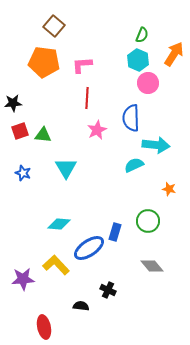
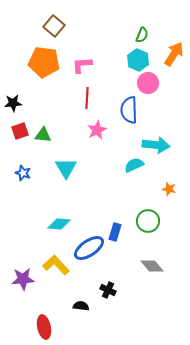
blue semicircle: moved 2 px left, 8 px up
